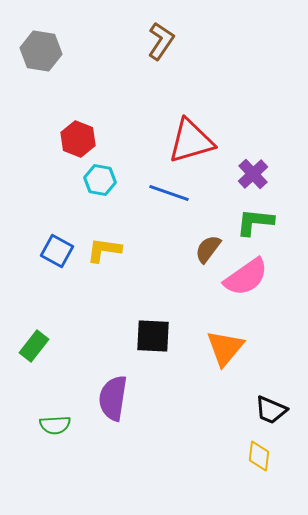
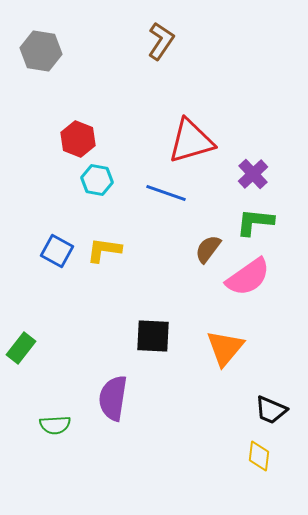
cyan hexagon: moved 3 px left
blue line: moved 3 px left
pink semicircle: moved 2 px right
green rectangle: moved 13 px left, 2 px down
